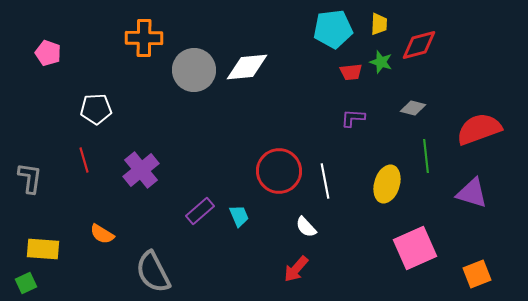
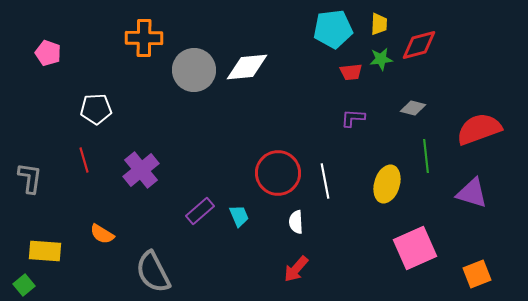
green star: moved 3 px up; rotated 25 degrees counterclockwise
red circle: moved 1 px left, 2 px down
white semicircle: moved 10 px left, 5 px up; rotated 40 degrees clockwise
yellow rectangle: moved 2 px right, 2 px down
green square: moved 2 px left, 2 px down; rotated 15 degrees counterclockwise
